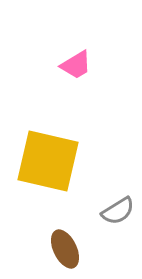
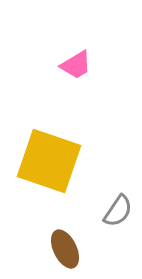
yellow square: moved 1 px right; rotated 6 degrees clockwise
gray semicircle: rotated 24 degrees counterclockwise
